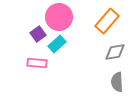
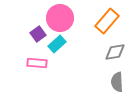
pink circle: moved 1 px right, 1 px down
